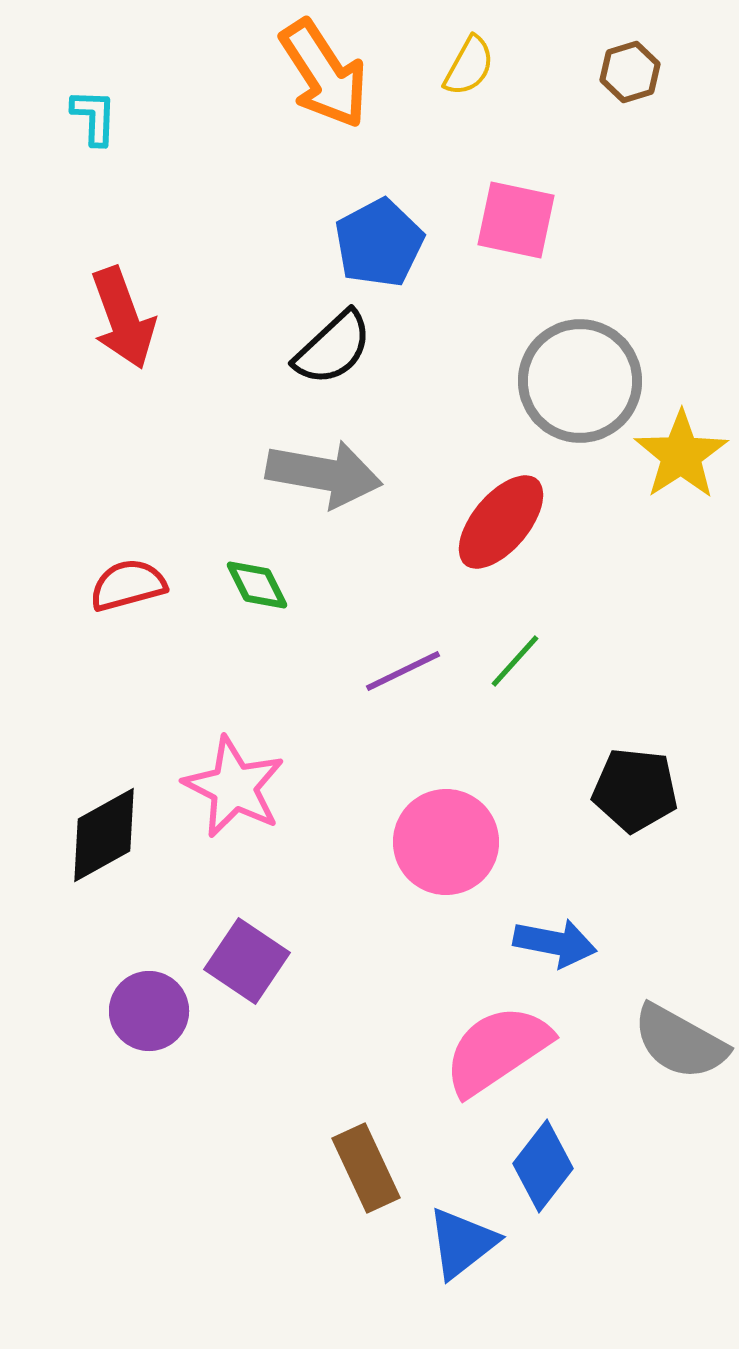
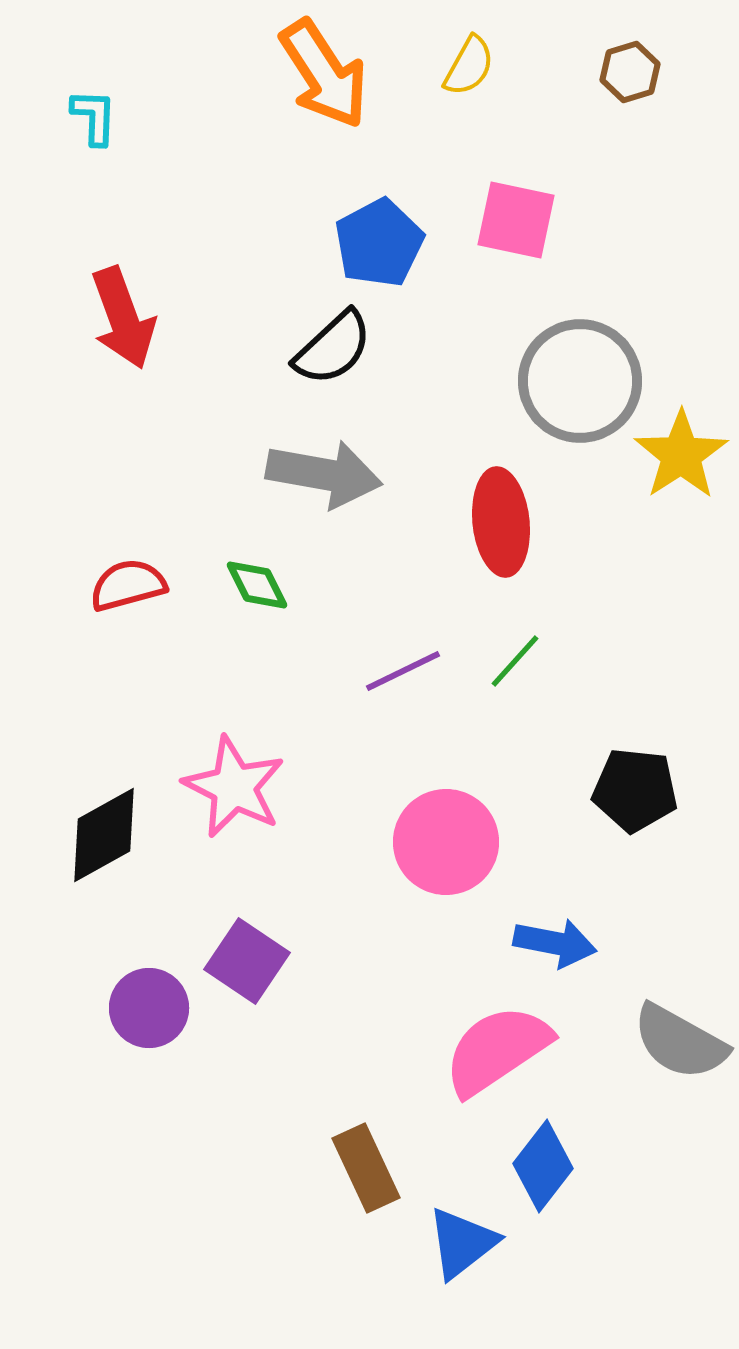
red ellipse: rotated 46 degrees counterclockwise
purple circle: moved 3 px up
